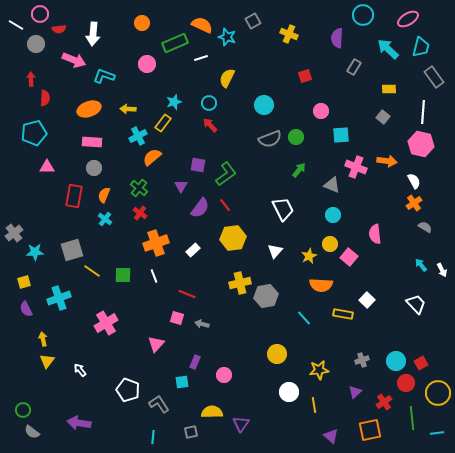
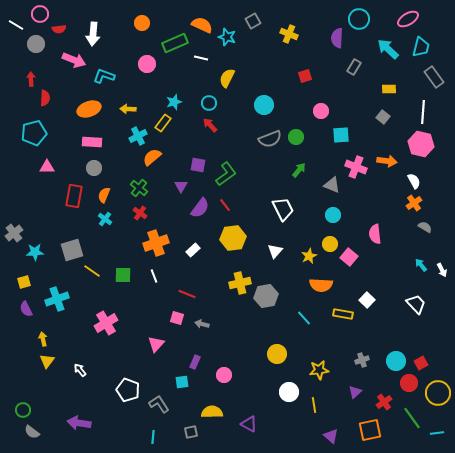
cyan circle at (363, 15): moved 4 px left, 4 px down
white line at (201, 58): rotated 32 degrees clockwise
cyan cross at (59, 298): moved 2 px left, 1 px down
red circle at (406, 383): moved 3 px right
green line at (412, 418): rotated 30 degrees counterclockwise
purple triangle at (241, 424): moved 8 px right; rotated 36 degrees counterclockwise
